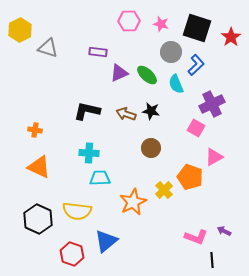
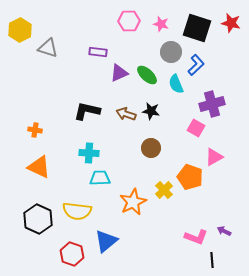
red star: moved 14 px up; rotated 24 degrees counterclockwise
purple cross: rotated 10 degrees clockwise
